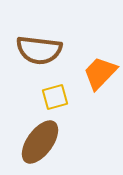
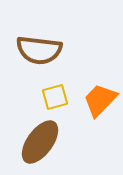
orange trapezoid: moved 27 px down
